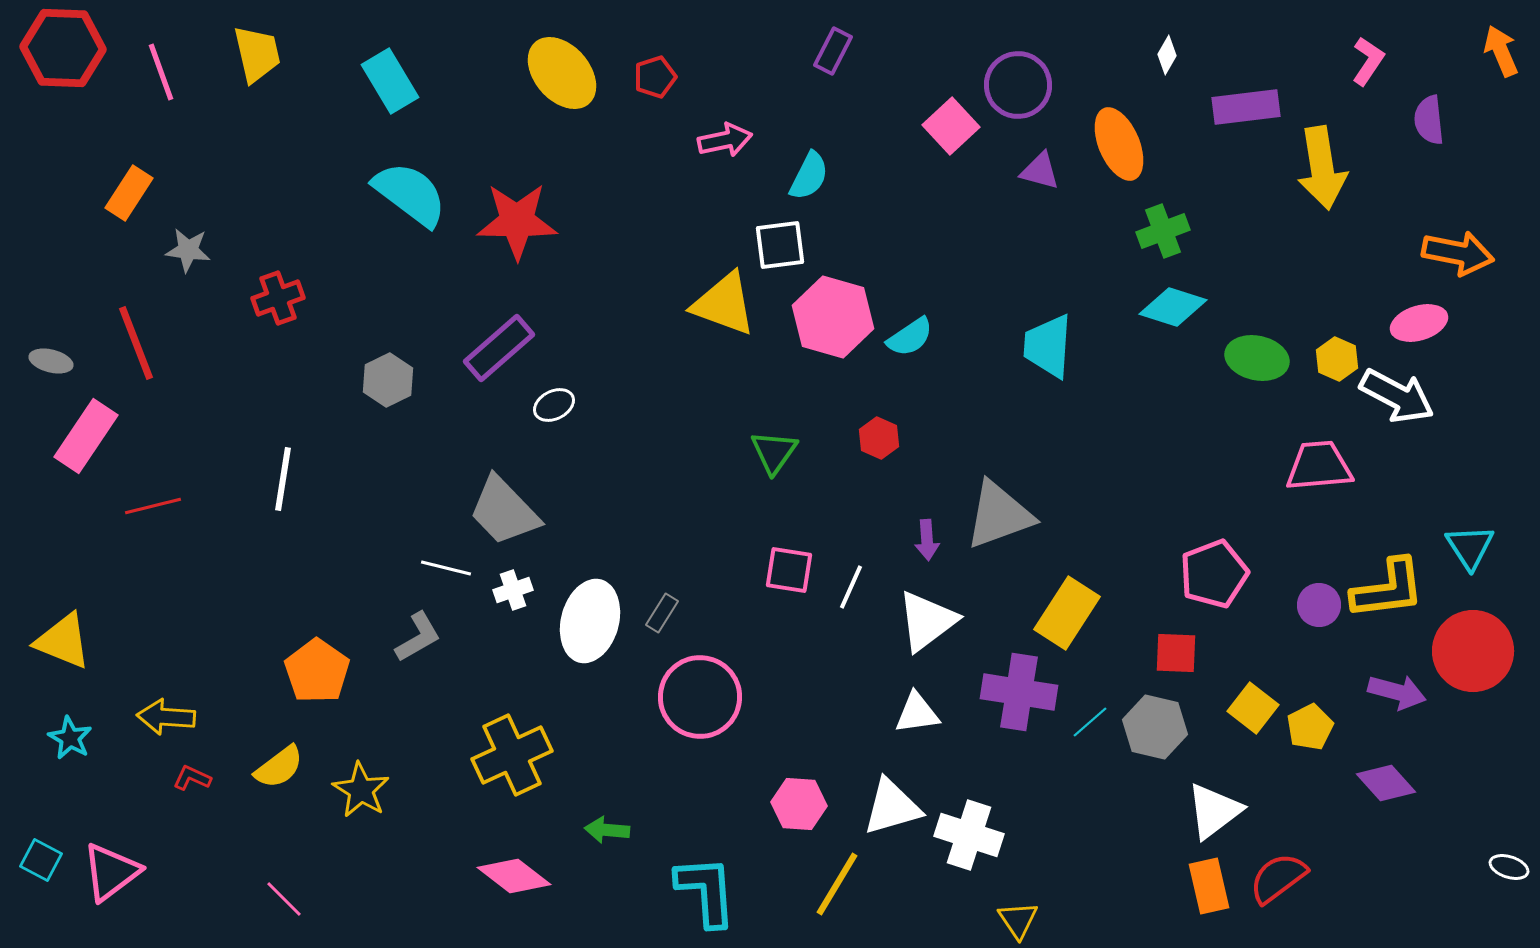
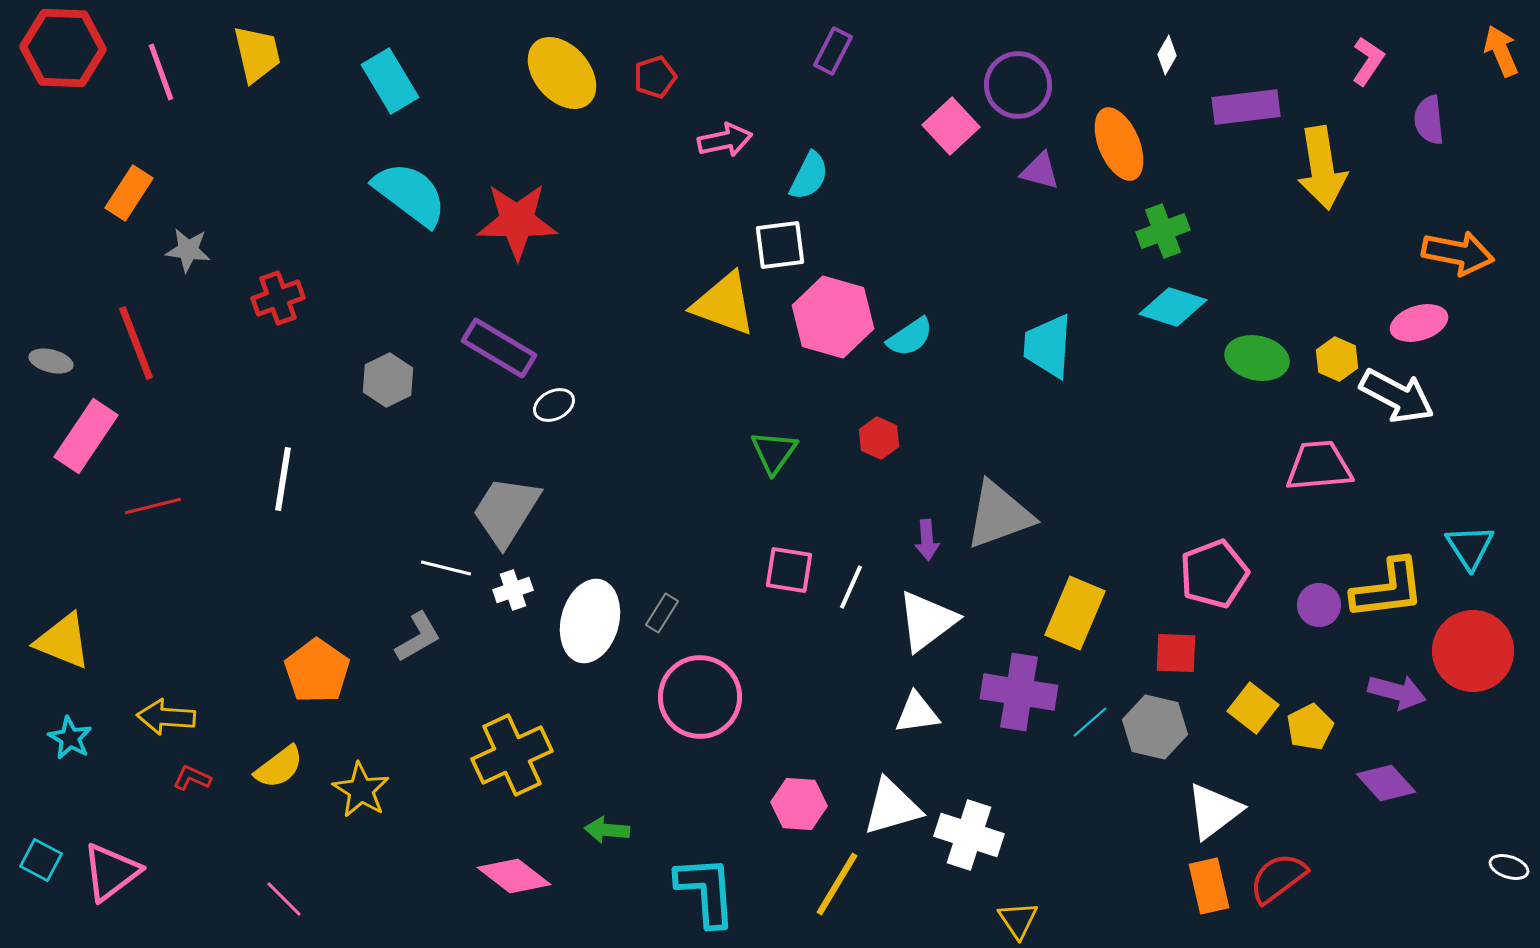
purple rectangle at (499, 348): rotated 72 degrees clockwise
gray trapezoid at (504, 511): moved 2 px right; rotated 76 degrees clockwise
yellow rectangle at (1067, 613): moved 8 px right; rotated 10 degrees counterclockwise
